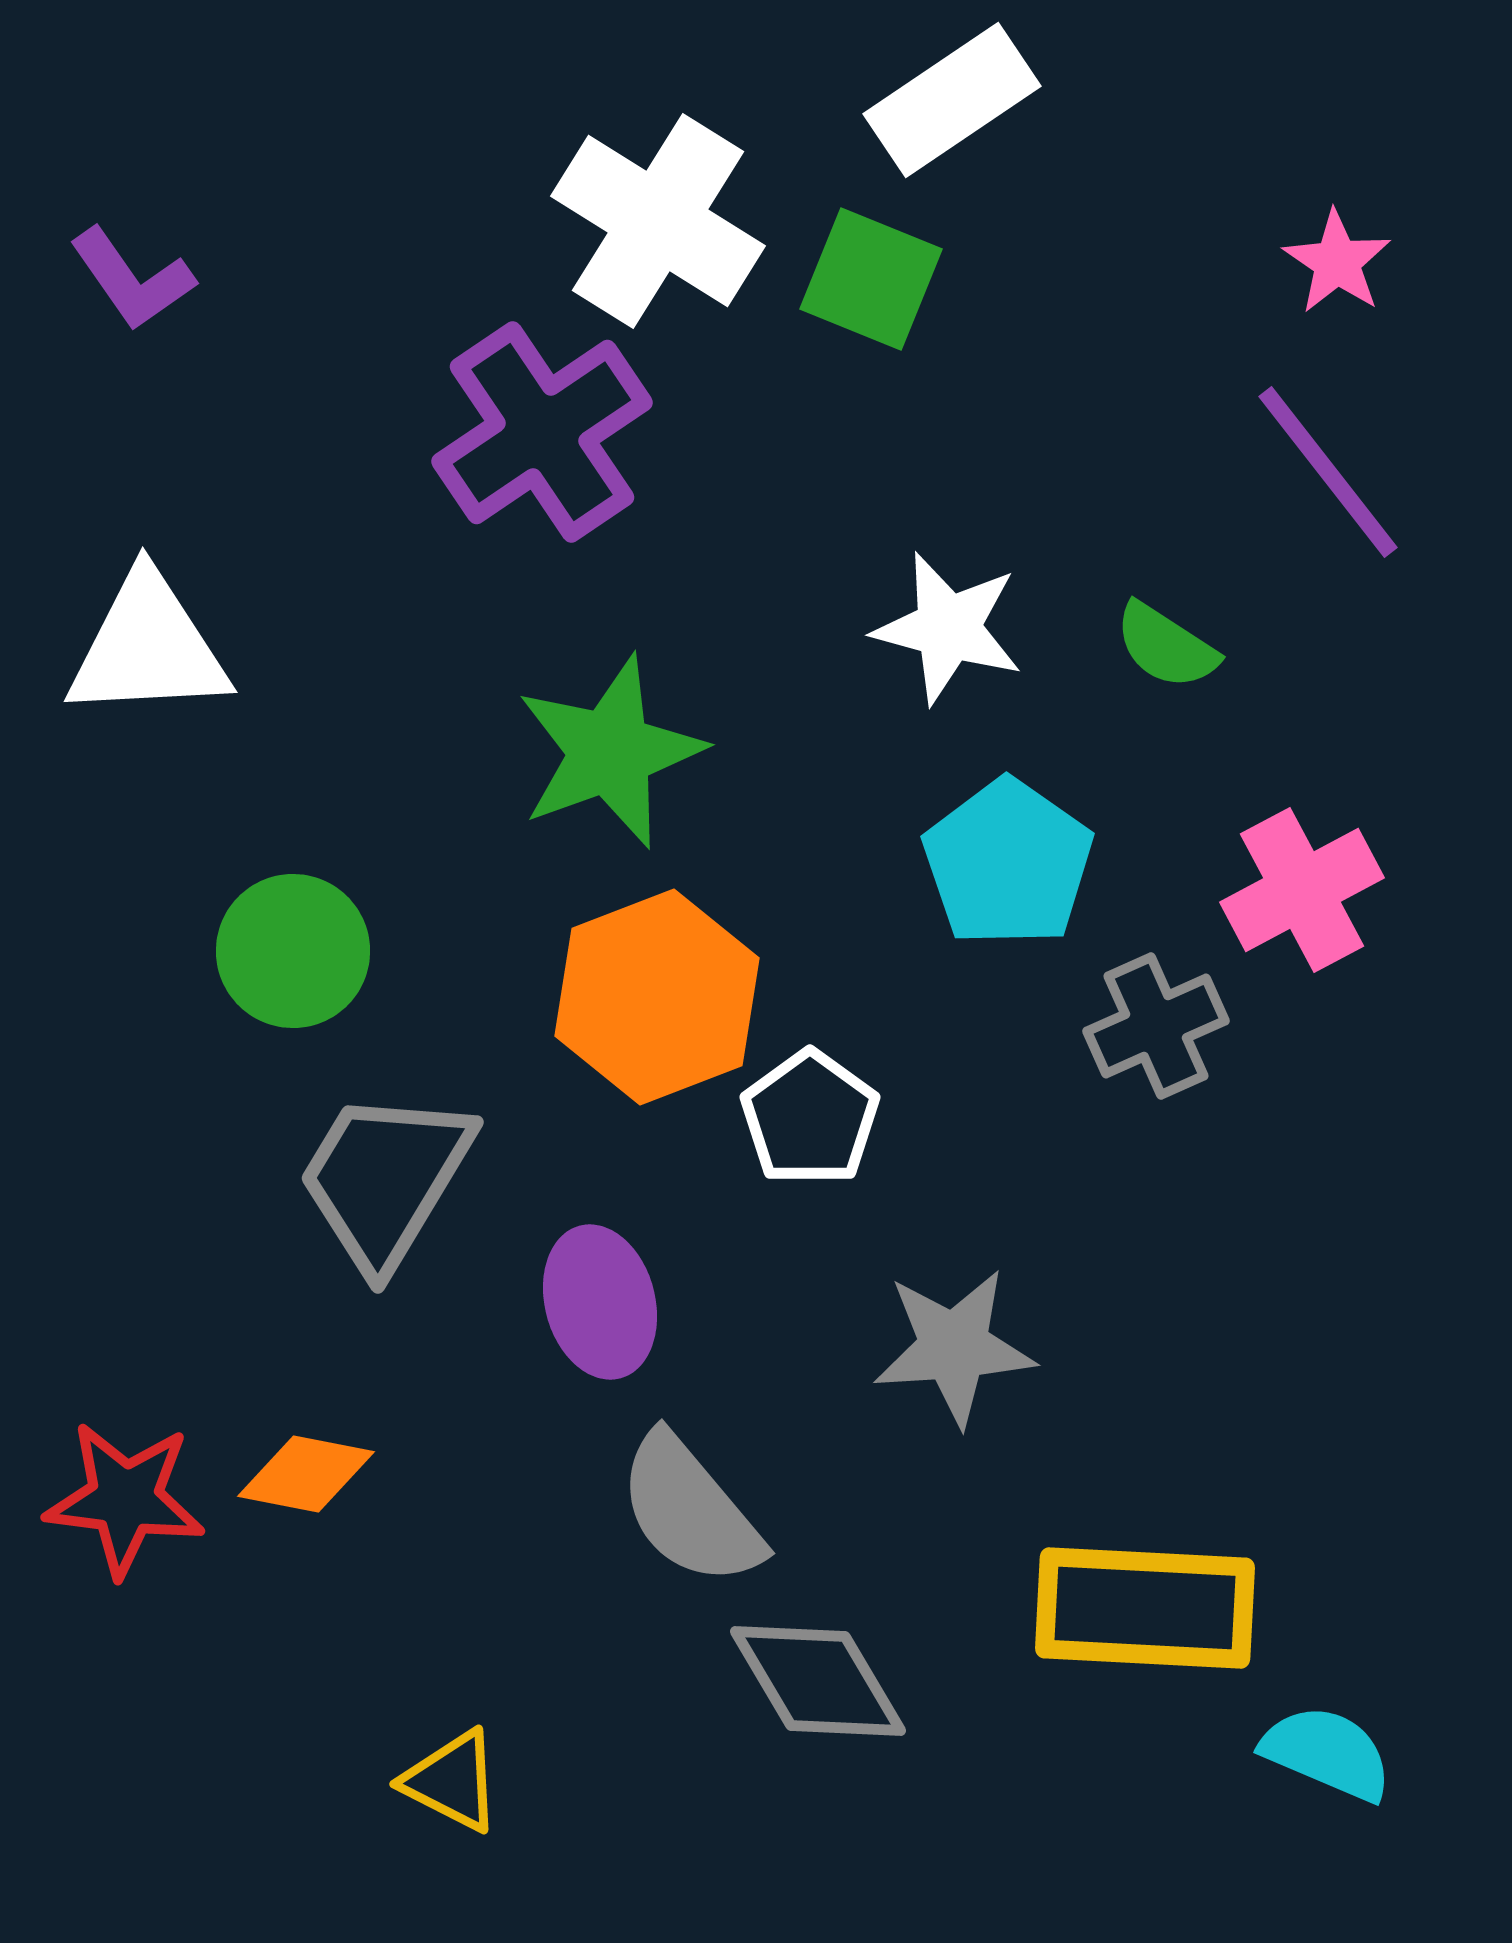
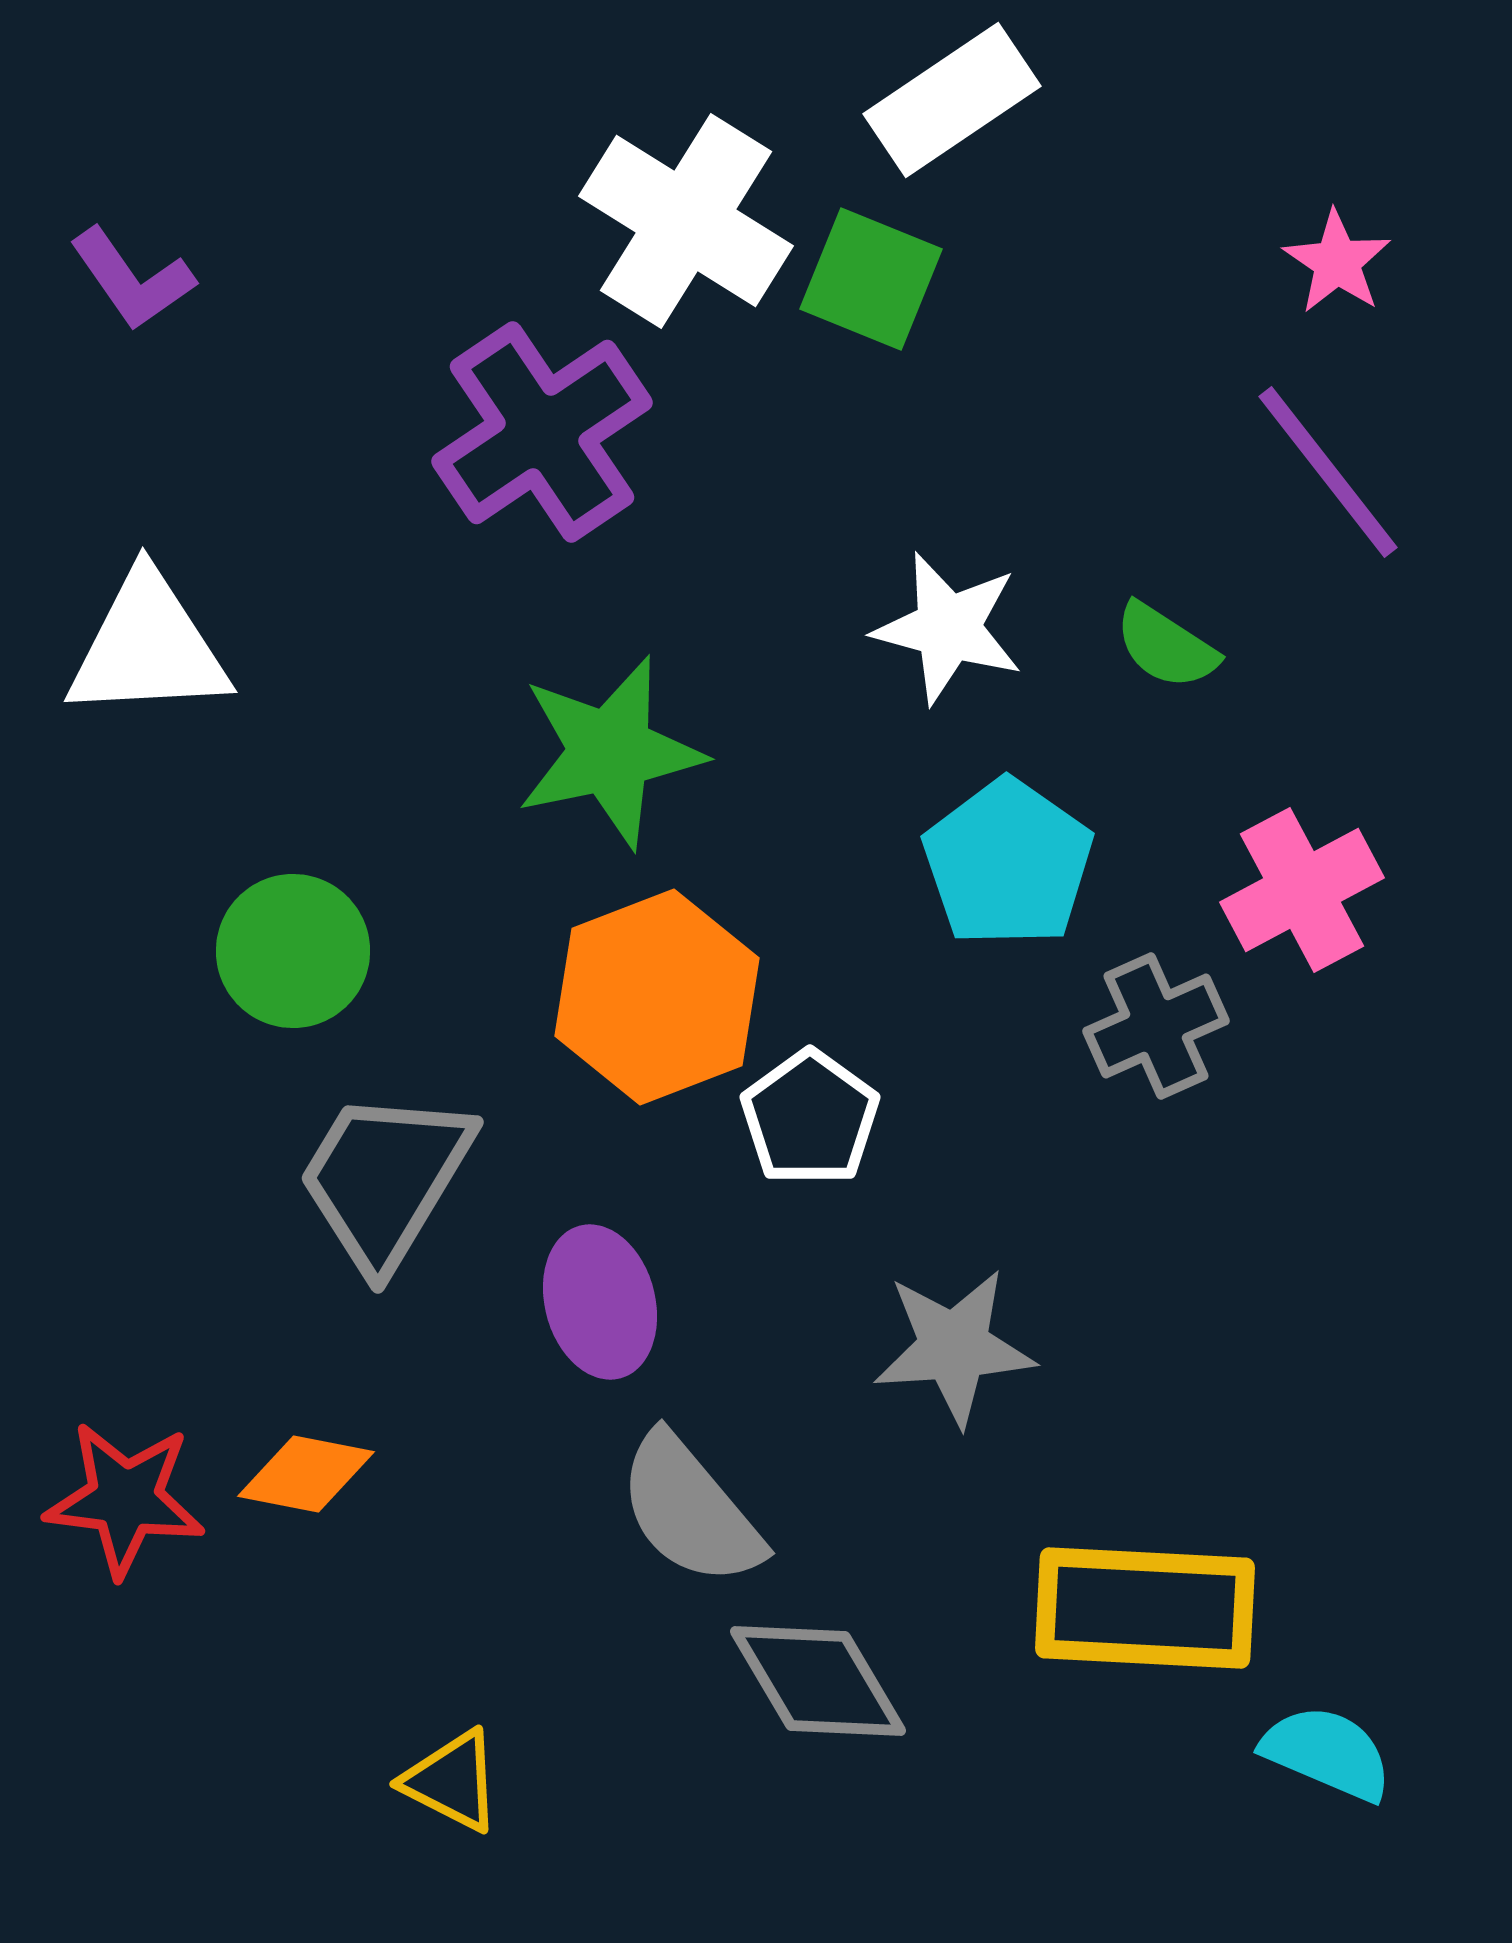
white cross: moved 28 px right
green star: rotated 8 degrees clockwise
